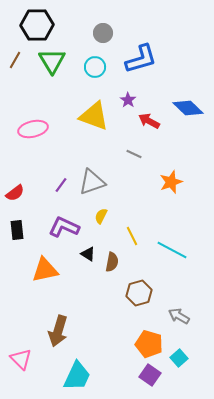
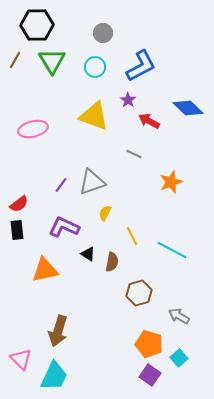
blue L-shape: moved 7 px down; rotated 12 degrees counterclockwise
red semicircle: moved 4 px right, 11 px down
yellow semicircle: moved 4 px right, 3 px up
cyan trapezoid: moved 23 px left
